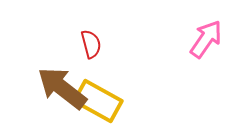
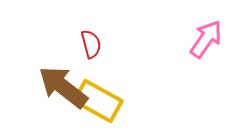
brown arrow: moved 1 px right, 1 px up
